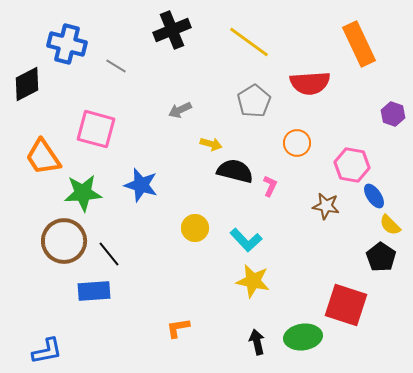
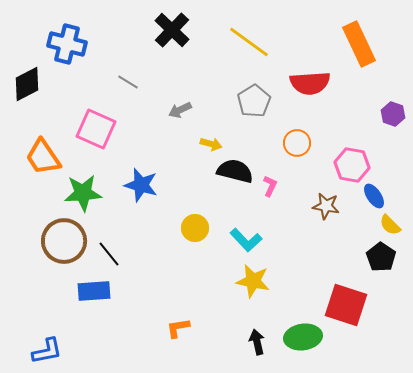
black cross: rotated 24 degrees counterclockwise
gray line: moved 12 px right, 16 px down
pink square: rotated 9 degrees clockwise
